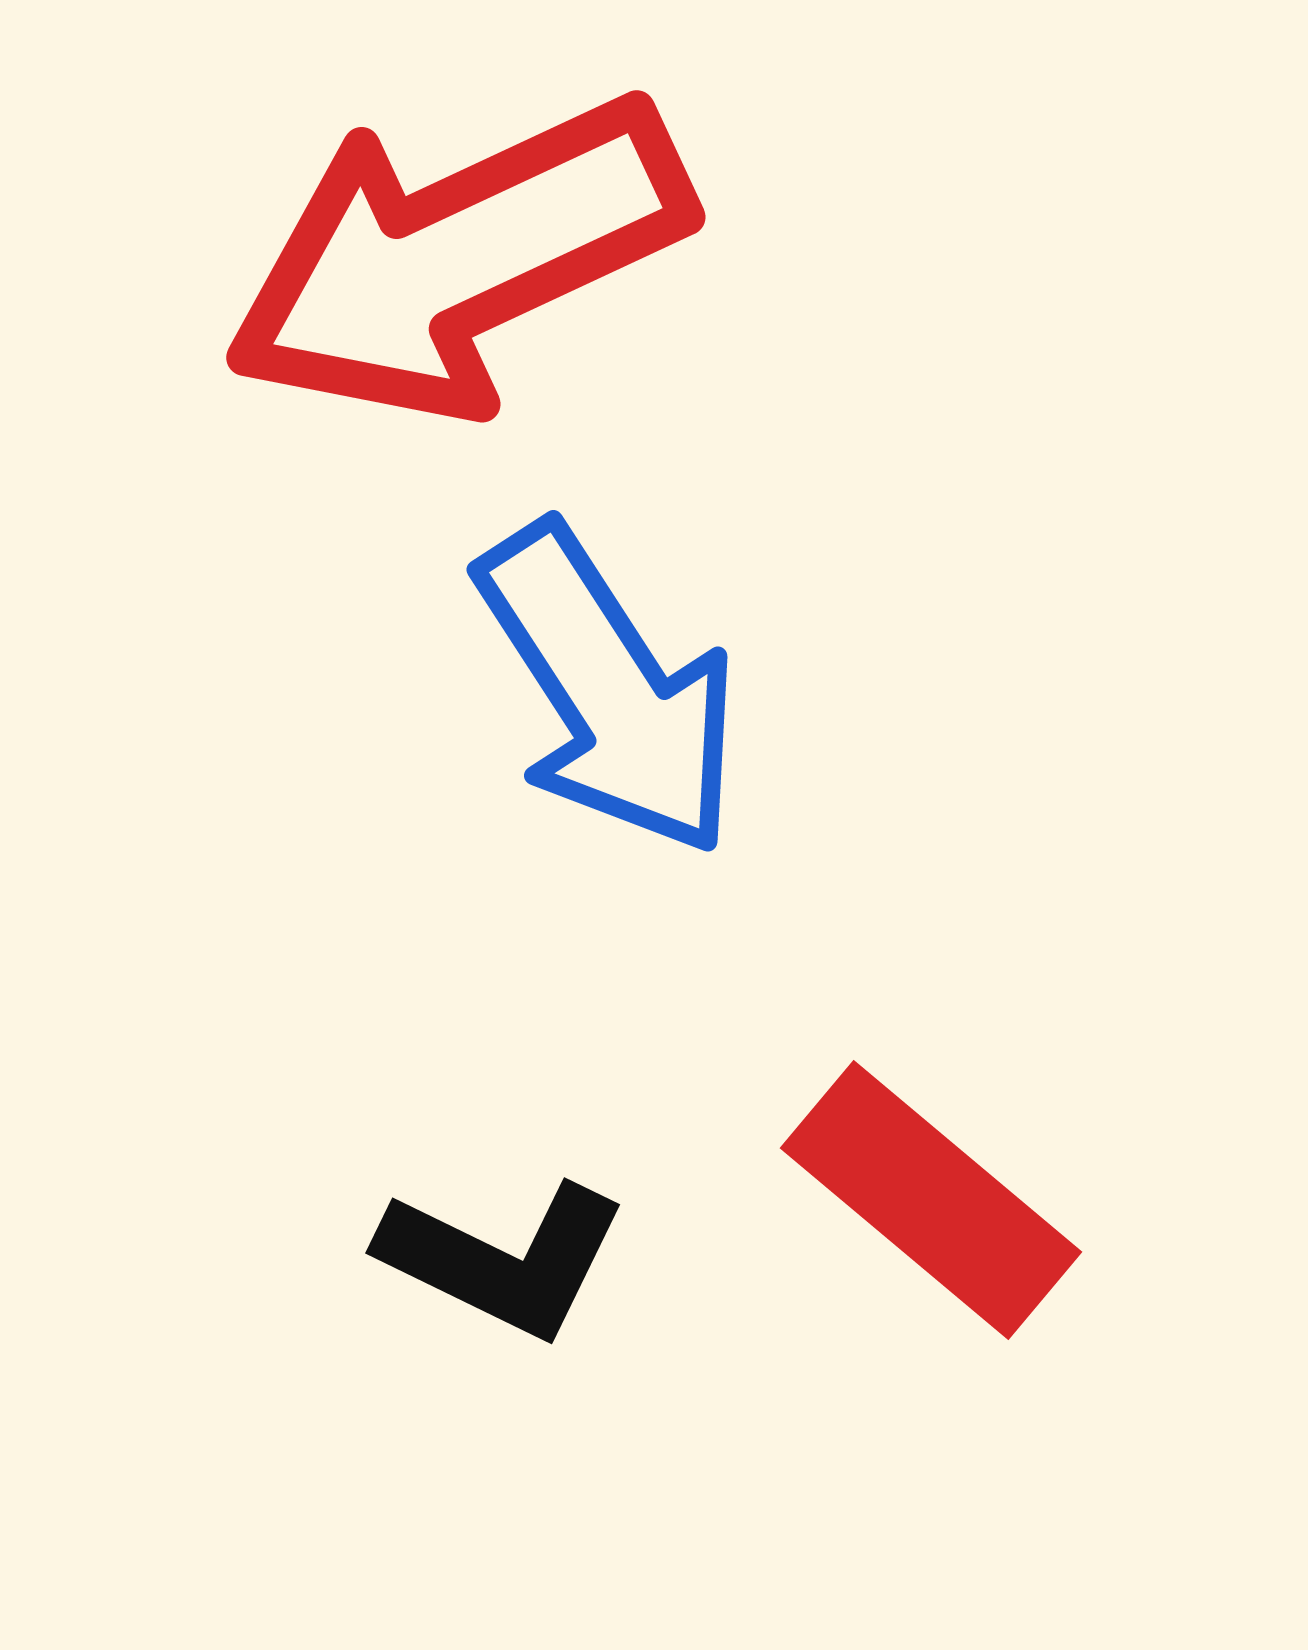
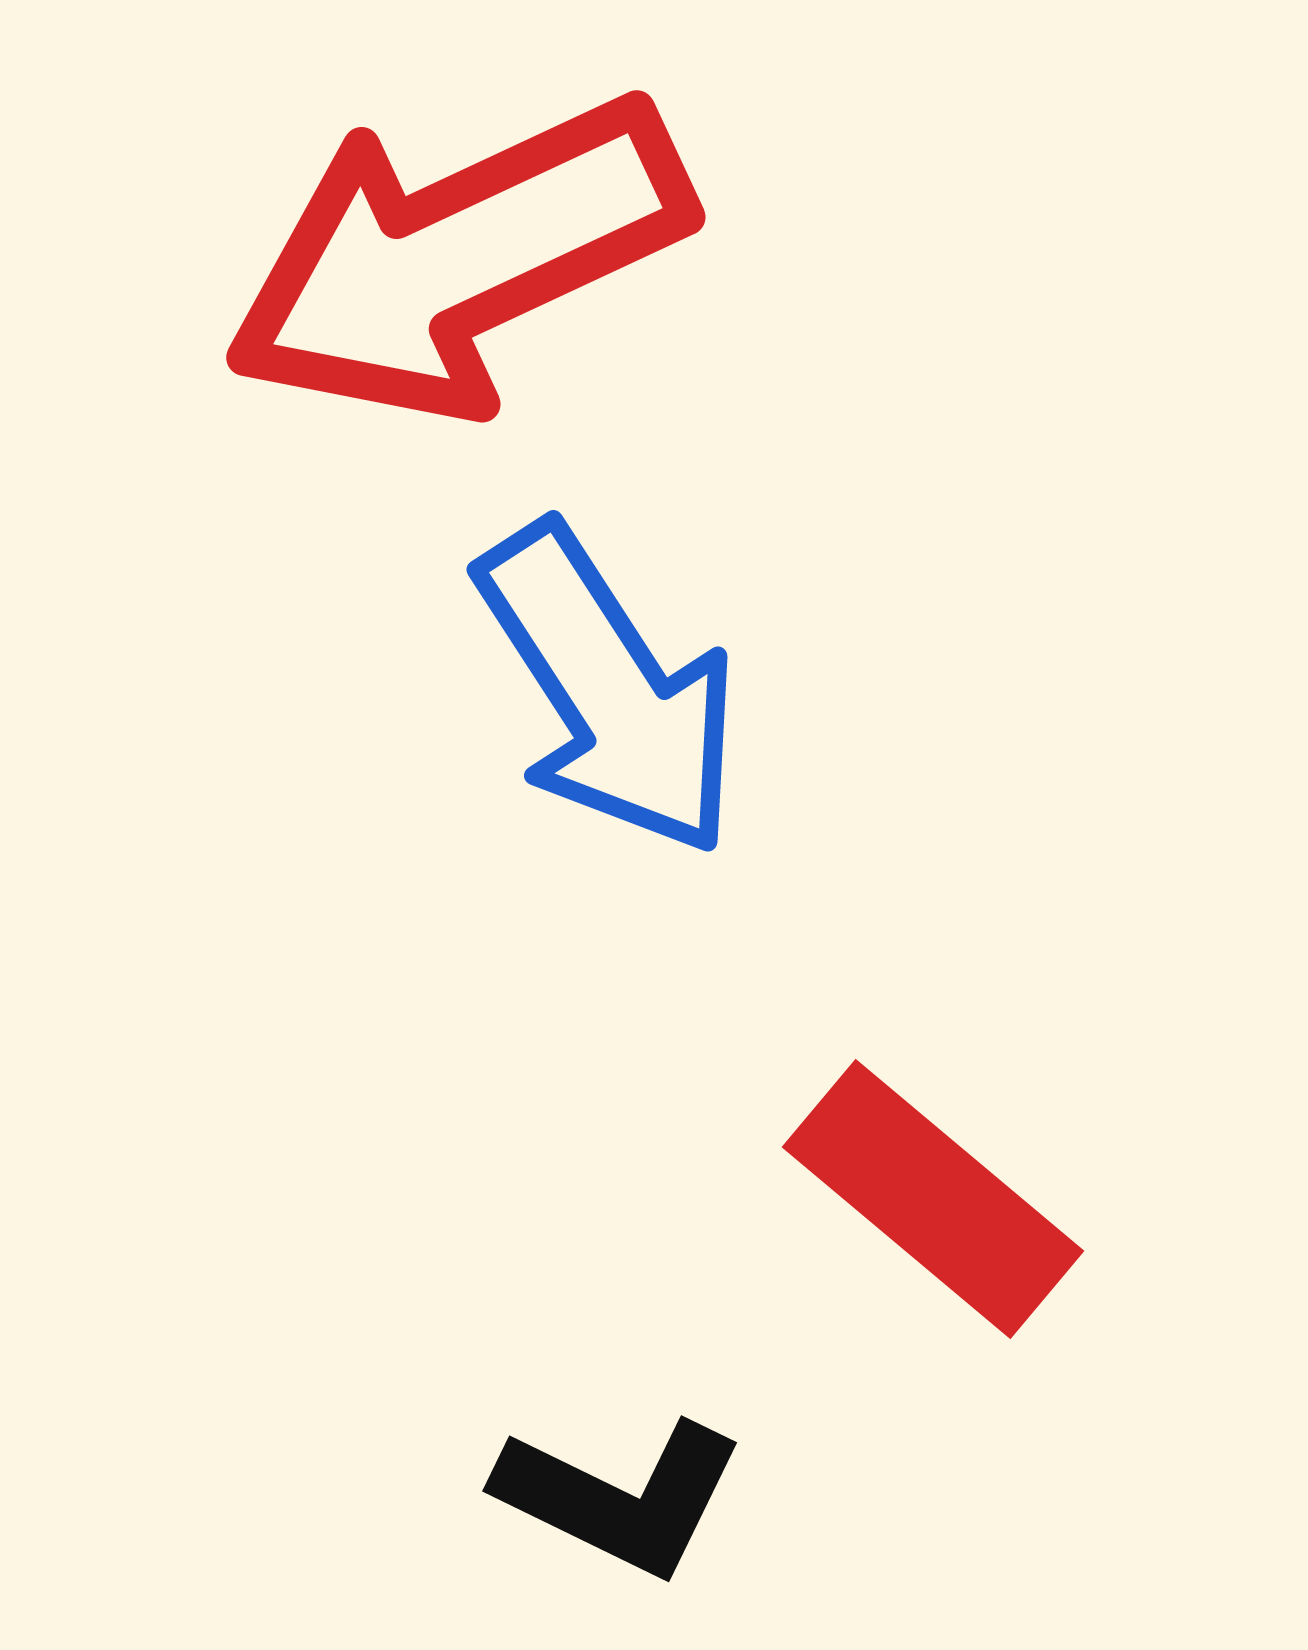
red rectangle: moved 2 px right, 1 px up
black L-shape: moved 117 px right, 238 px down
